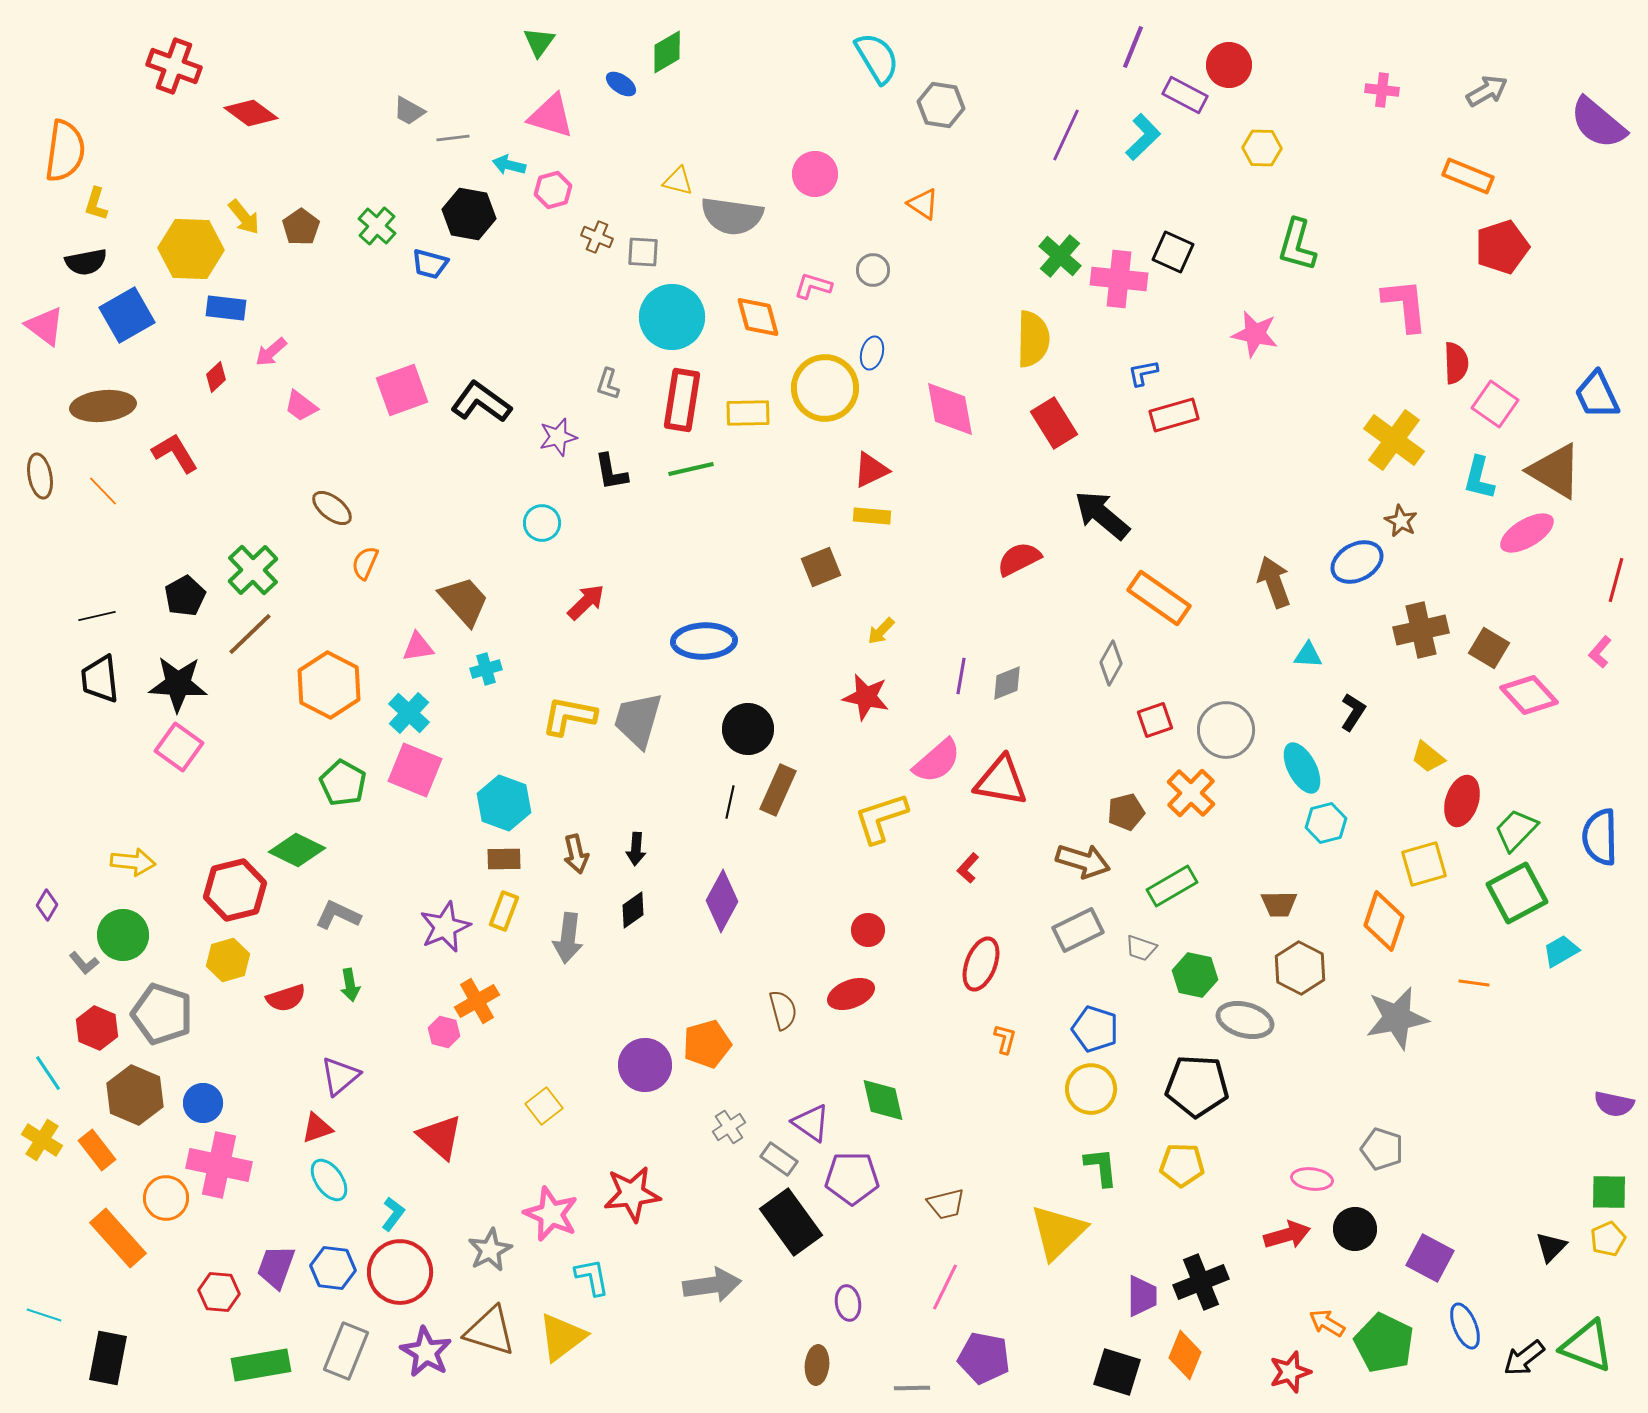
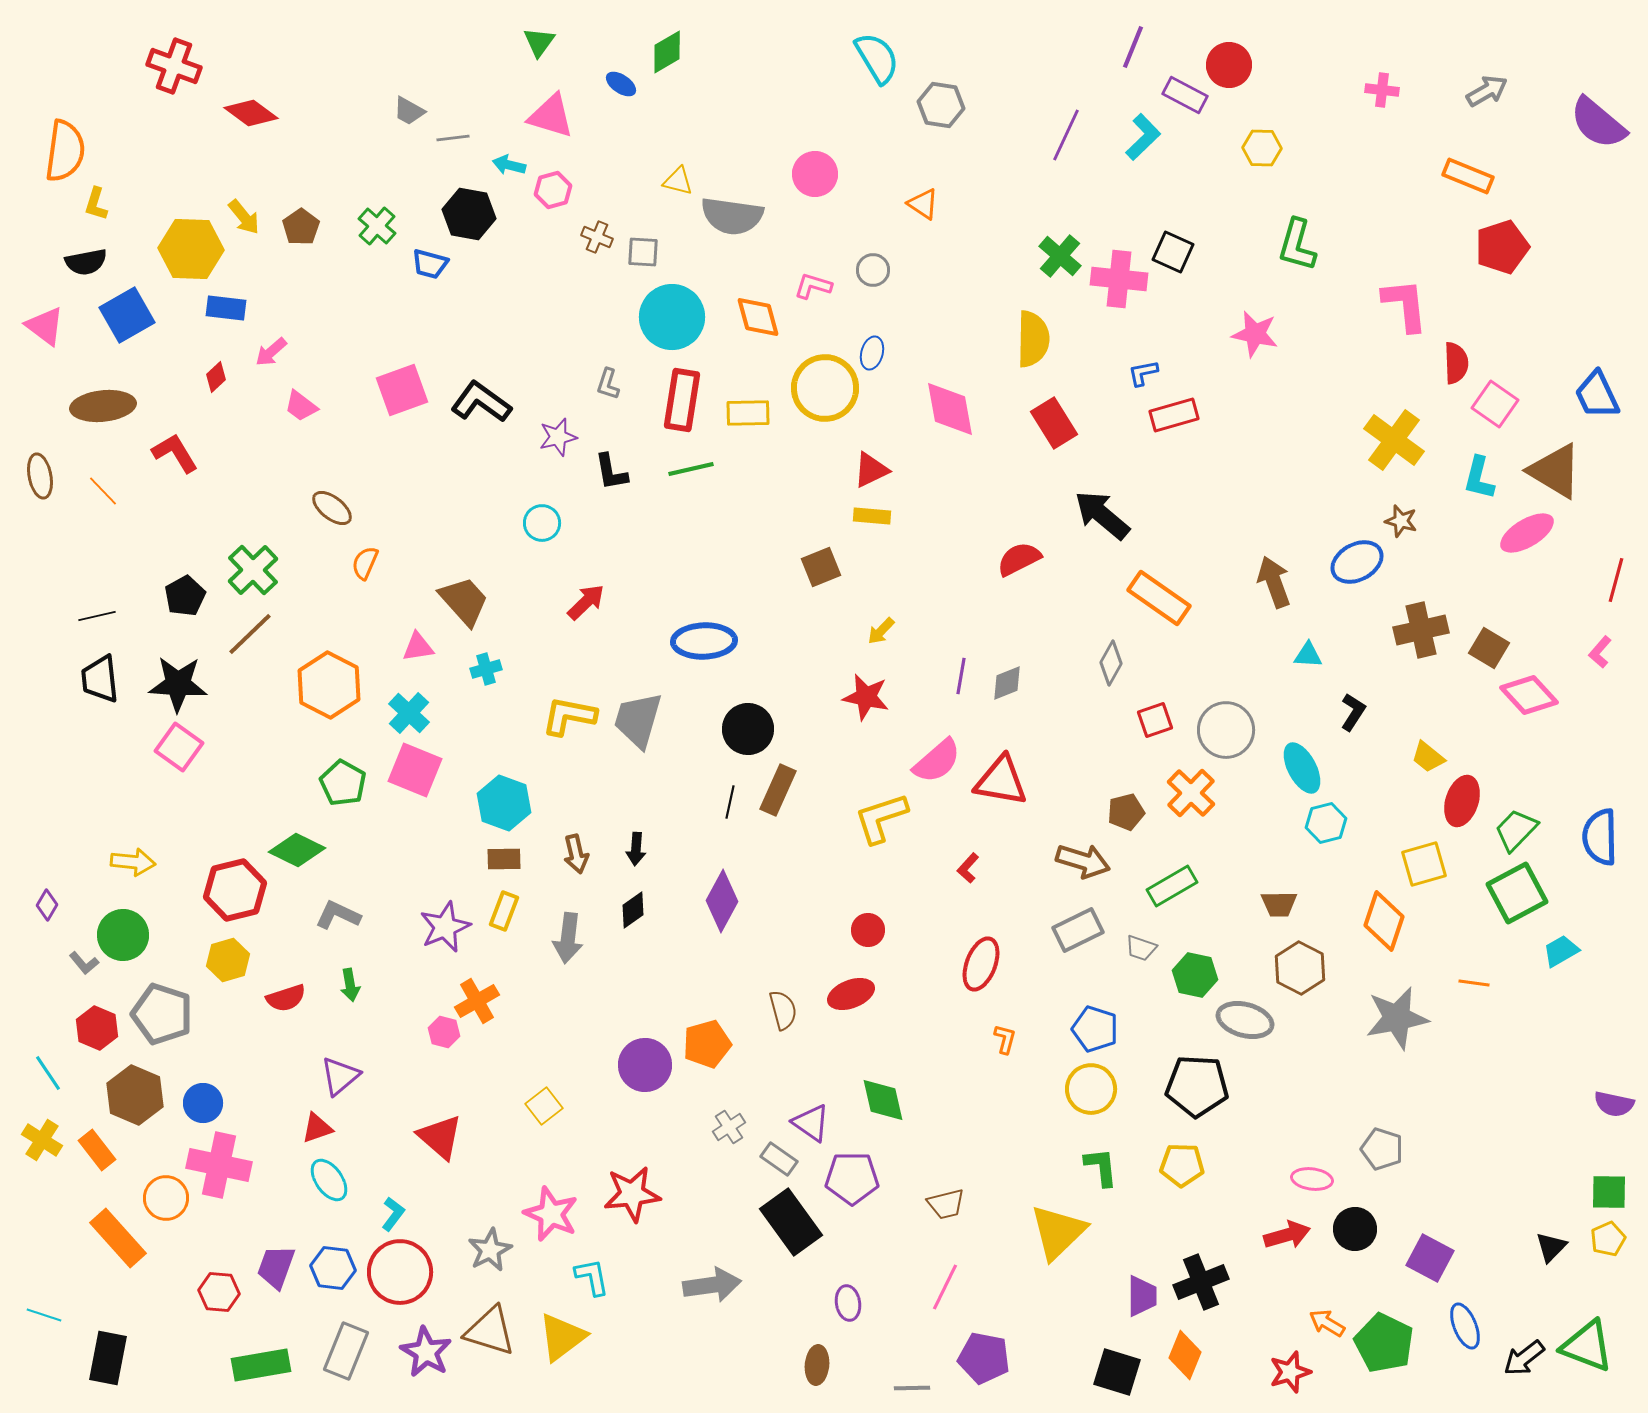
brown star at (1401, 521): rotated 12 degrees counterclockwise
